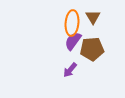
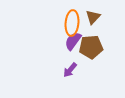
brown triangle: rotated 14 degrees clockwise
brown pentagon: moved 1 px left, 2 px up
